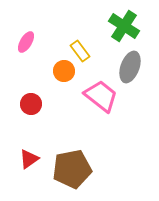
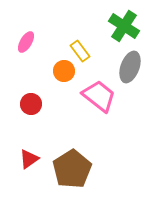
pink trapezoid: moved 2 px left
brown pentagon: rotated 21 degrees counterclockwise
